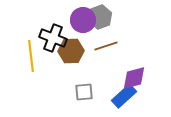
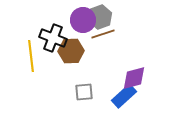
brown line: moved 3 px left, 12 px up
